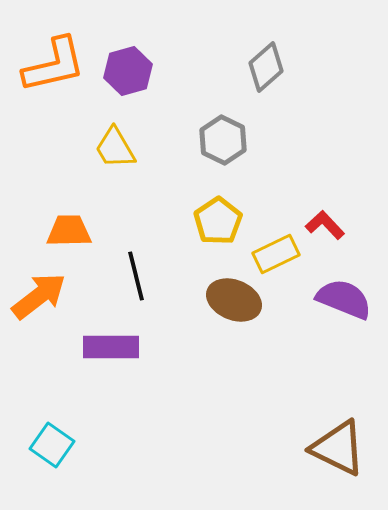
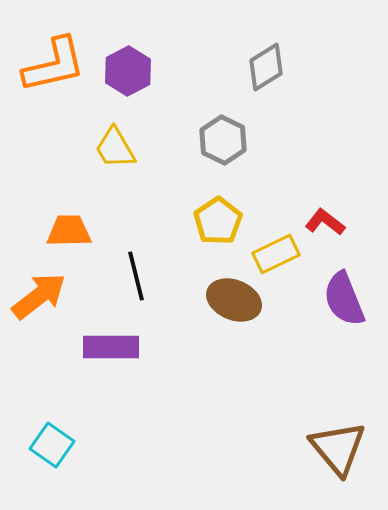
gray diamond: rotated 9 degrees clockwise
purple hexagon: rotated 12 degrees counterclockwise
red L-shape: moved 3 px up; rotated 9 degrees counterclockwise
purple semicircle: rotated 134 degrees counterclockwise
brown triangle: rotated 24 degrees clockwise
